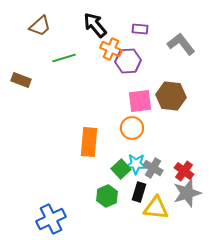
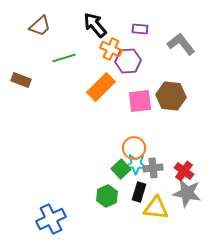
orange circle: moved 2 px right, 20 px down
orange rectangle: moved 12 px right, 55 px up; rotated 40 degrees clockwise
gray cross: rotated 36 degrees counterclockwise
gray star: rotated 28 degrees clockwise
